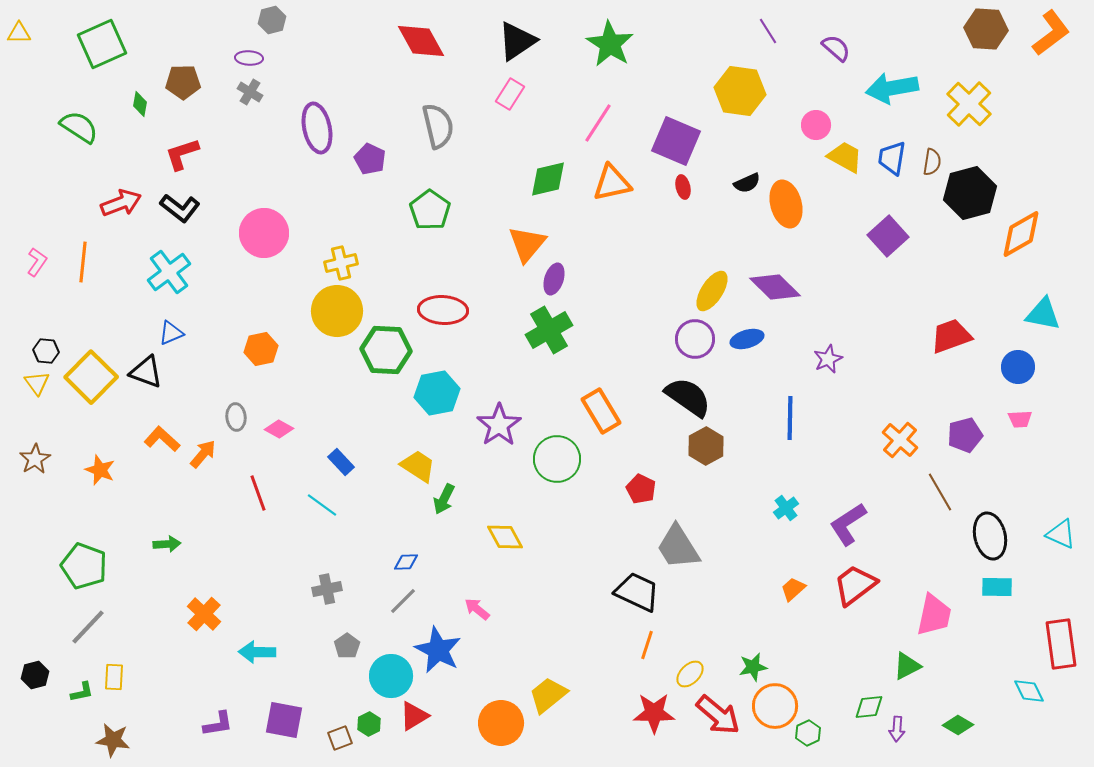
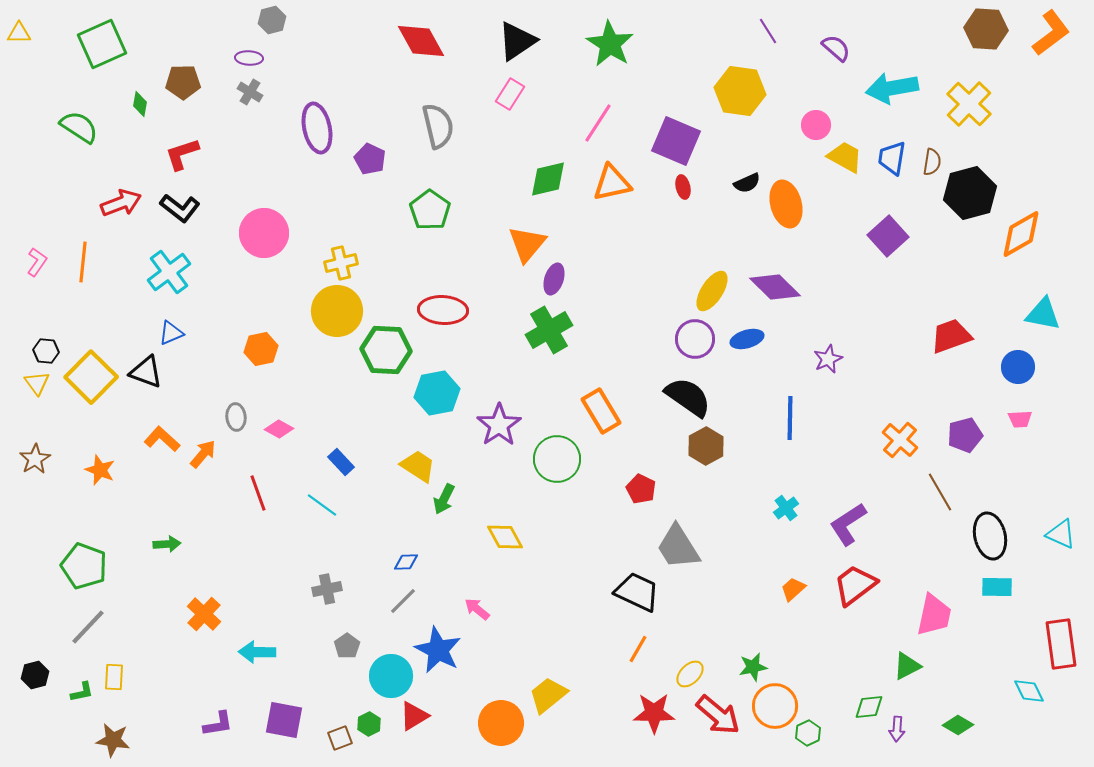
orange line at (647, 645): moved 9 px left, 4 px down; rotated 12 degrees clockwise
